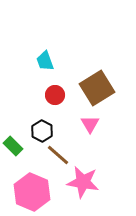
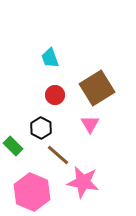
cyan trapezoid: moved 5 px right, 3 px up
black hexagon: moved 1 px left, 3 px up
